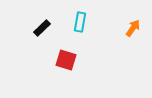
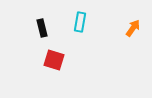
black rectangle: rotated 60 degrees counterclockwise
red square: moved 12 px left
